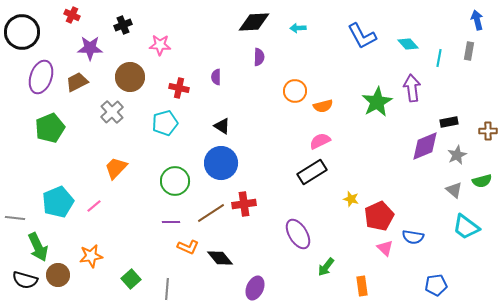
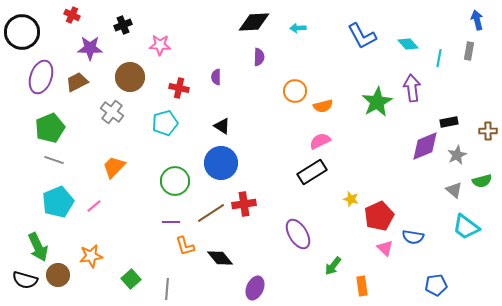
gray cross at (112, 112): rotated 10 degrees counterclockwise
orange trapezoid at (116, 168): moved 2 px left, 1 px up
gray line at (15, 218): moved 39 px right, 58 px up; rotated 12 degrees clockwise
orange L-shape at (188, 247): moved 3 px left, 1 px up; rotated 50 degrees clockwise
green arrow at (326, 267): moved 7 px right, 1 px up
